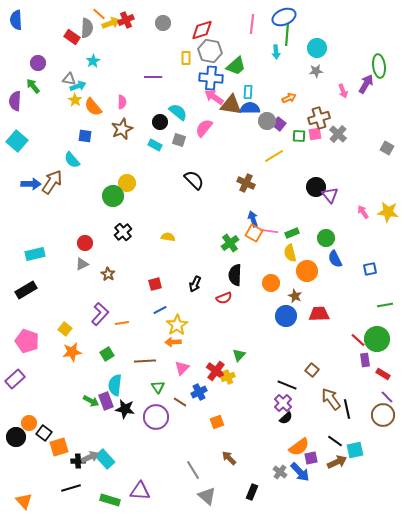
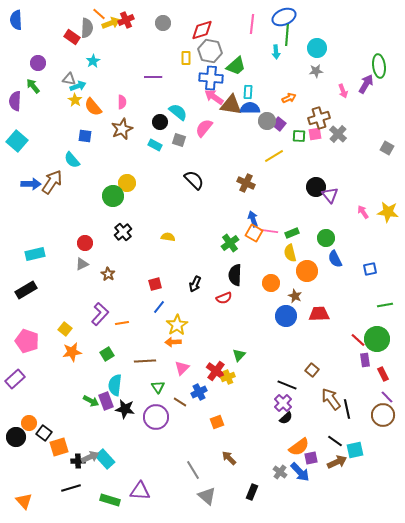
blue line at (160, 310): moved 1 px left, 3 px up; rotated 24 degrees counterclockwise
red rectangle at (383, 374): rotated 32 degrees clockwise
